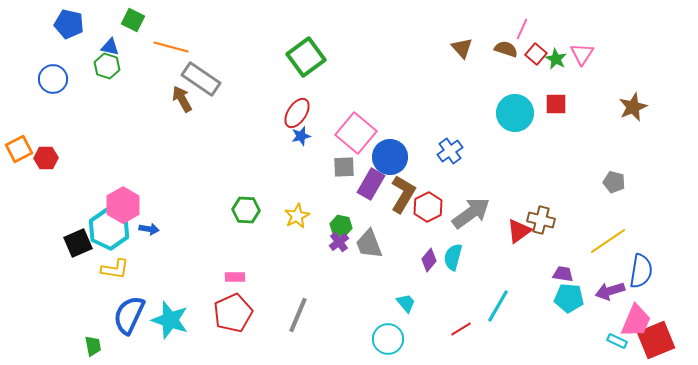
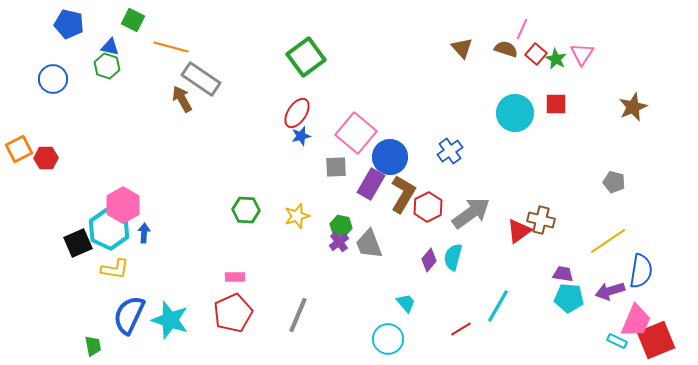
gray square at (344, 167): moved 8 px left
yellow star at (297, 216): rotated 10 degrees clockwise
blue arrow at (149, 229): moved 5 px left, 4 px down; rotated 96 degrees counterclockwise
